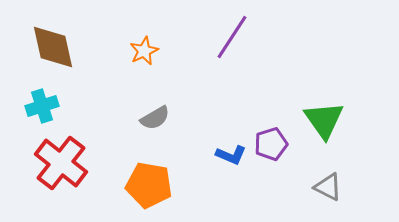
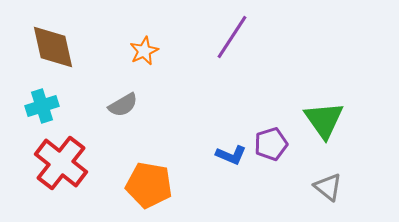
gray semicircle: moved 32 px left, 13 px up
gray triangle: rotated 12 degrees clockwise
